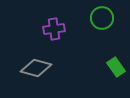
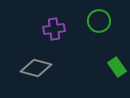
green circle: moved 3 px left, 3 px down
green rectangle: moved 1 px right
